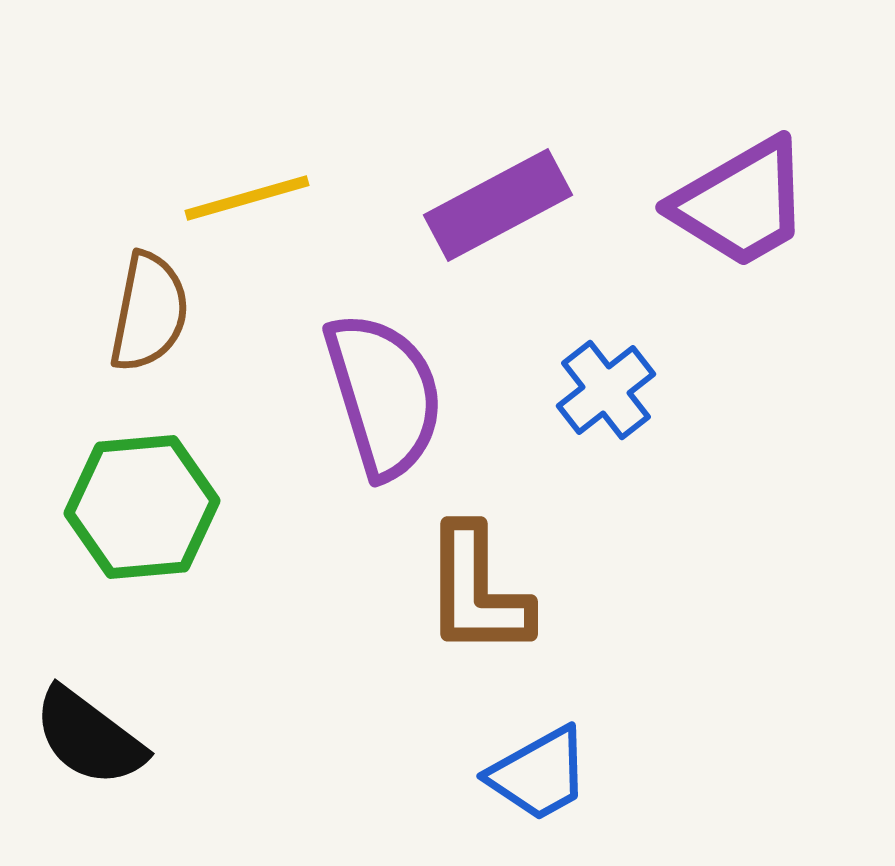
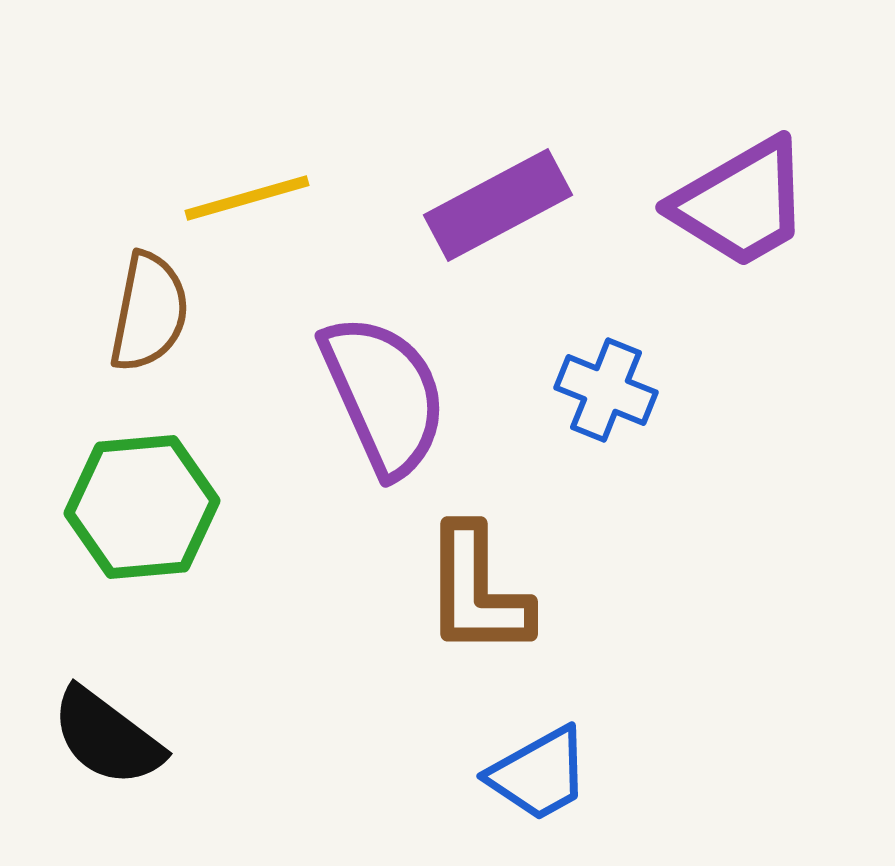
blue cross: rotated 30 degrees counterclockwise
purple semicircle: rotated 7 degrees counterclockwise
black semicircle: moved 18 px right
